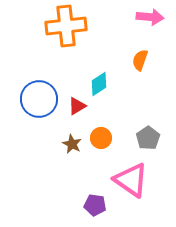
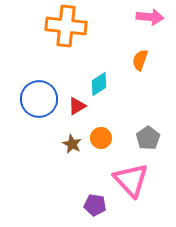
orange cross: rotated 12 degrees clockwise
pink triangle: rotated 12 degrees clockwise
